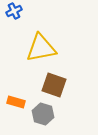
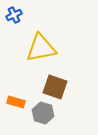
blue cross: moved 4 px down
brown square: moved 1 px right, 2 px down
gray hexagon: moved 1 px up
